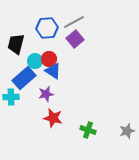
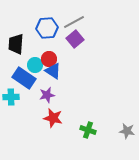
black trapezoid: rotated 10 degrees counterclockwise
cyan circle: moved 4 px down
blue rectangle: rotated 75 degrees clockwise
purple star: moved 1 px right, 1 px down
gray star: rotated 28 degrees clockwise
